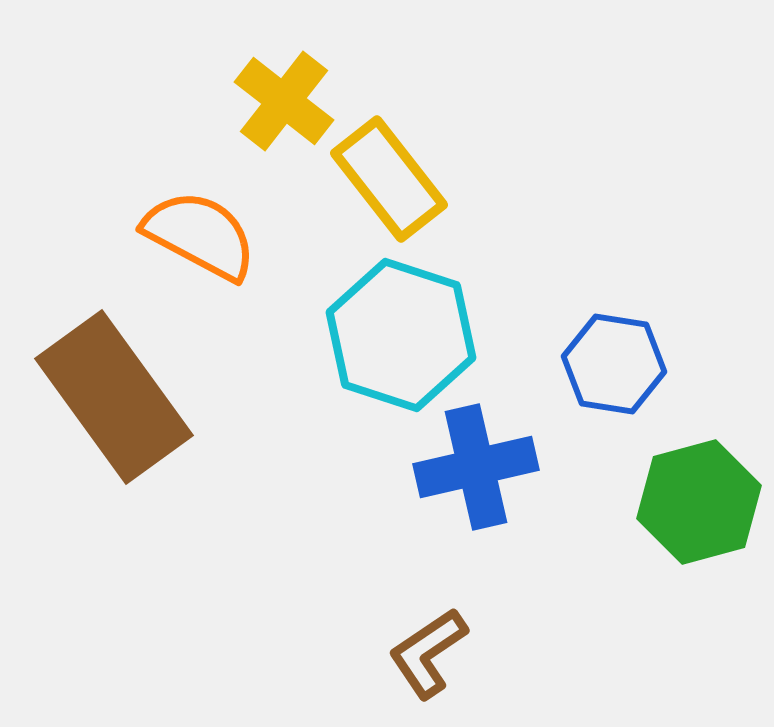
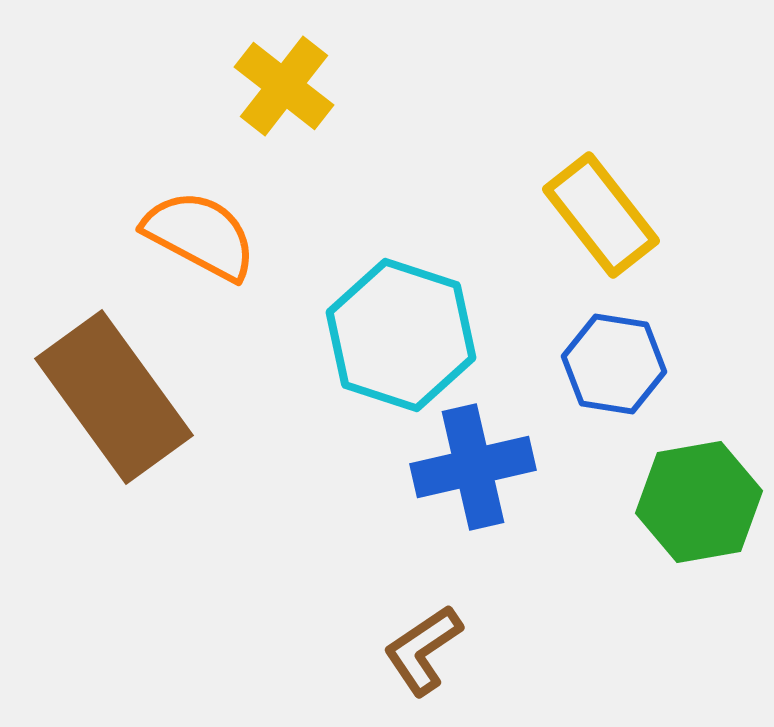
yellow cross: moved 15 px up
yellow rectangle: moved 212 px right, 36 px down
blue cross: moved 3 px left
green hexagon: rotated 5 degrees clockwise
brown L-shape: moved 5 px left, 3 px up
